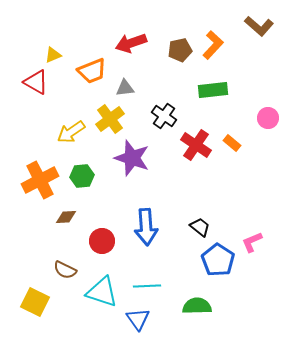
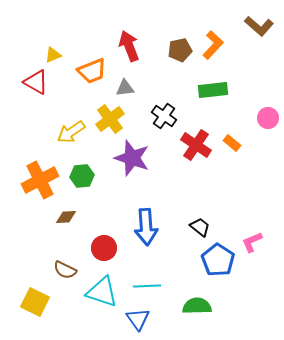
red arrow: moved 2 px left, 3 px down; rotated 88 degrees clockwise
red circle: moved 2 px right, 7 px down
